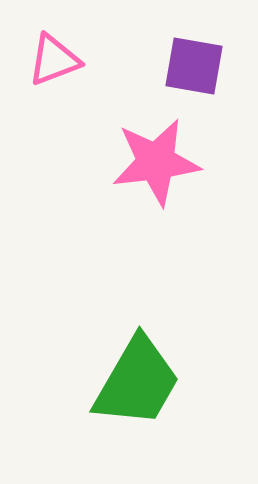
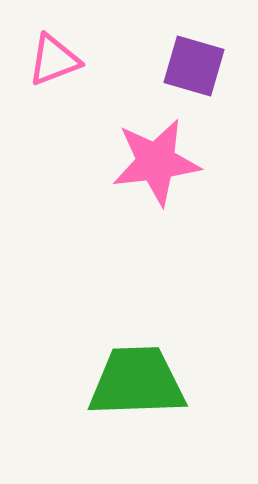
purple square: rotated 6 degrees clockwise
green trapezoid: rotated 122 degrees counterclockwise
